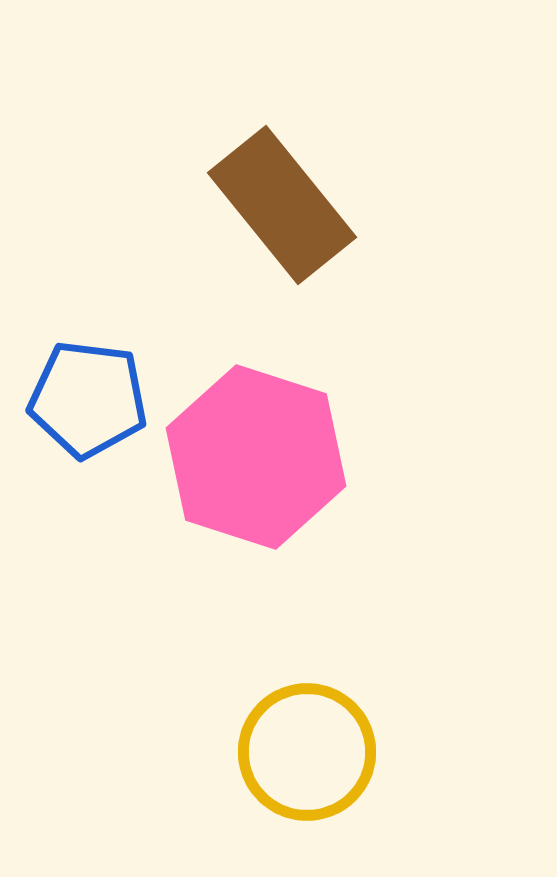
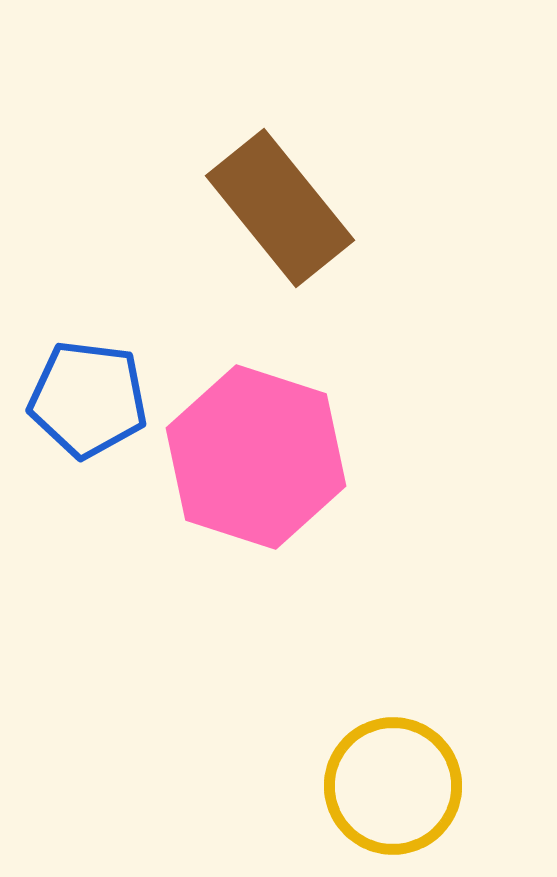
brown rectangle: moved 2 px left, 3 px down
yellow circle: moved 86 px right, 34 px down
